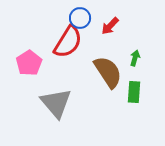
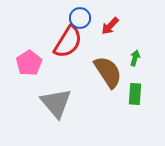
green rectangle: moved 1 px right, 2 px down
